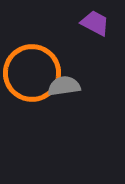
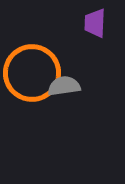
purple trapezoid: rotated 116 degrees counterclockwise
